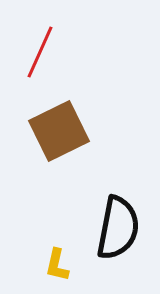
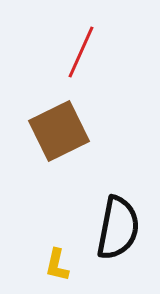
red line: moved 41 px right
